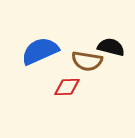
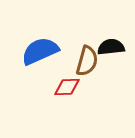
black semicircle: rotated 20 degrees counterclockwise
brown semicircle: rotated 84 degrees counterclockwise
